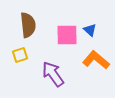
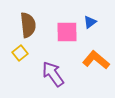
blue triangle: moved 8 px up; rotated 40 degrees clockwise
pink square: moved 3 px up
yellow square: moved 2 px up; rotated 21 degrees counterclockwise
